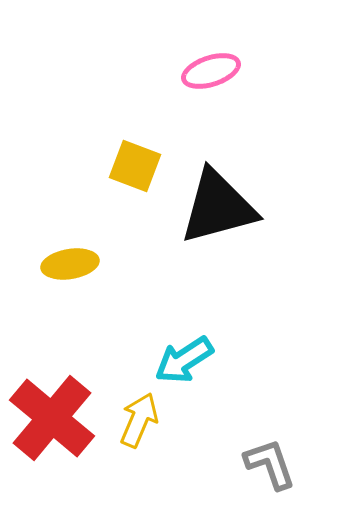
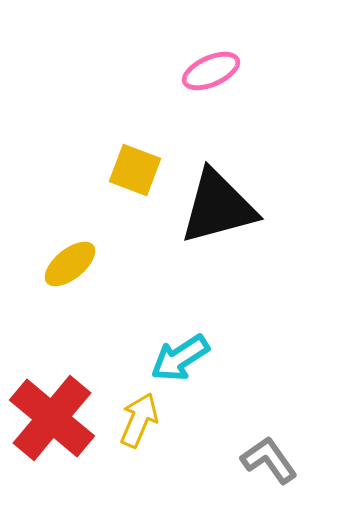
pink ellipse: rotated 6 degrees counterclockwise
yellow square: moved 4 px down
yellow ellipse: rotated 30 degrees counterclockwise
cyan arrow: moved 4 px left, 2 px up
gray L-shape: moved 1 px left, 4 px up; rotated 16 degrees counterclockwise
